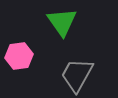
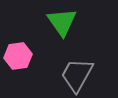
pink hexagon: moved 1 px left
